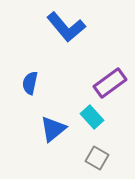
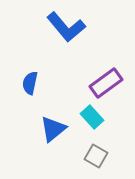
purple rectangle: moved 4 px left
gray square: moved 1 px left, 2 px up
